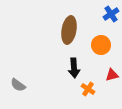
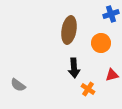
blue cross: rotated 14 degrees clockwise
orange circle: moved 2 px up
